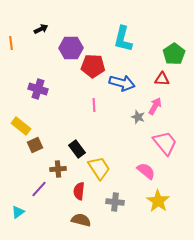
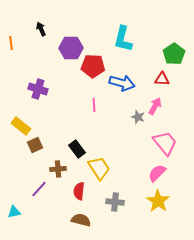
black arrow: rotated 88 degrees counterclockwise
pink semicircle: moved 11 px right, 2 px down; rotated 84 degrees counterclockwise
cyan triangle: moved 4 px left; rotated 24 degrees clockwise
